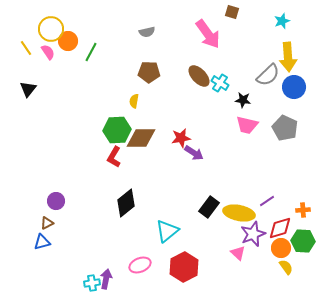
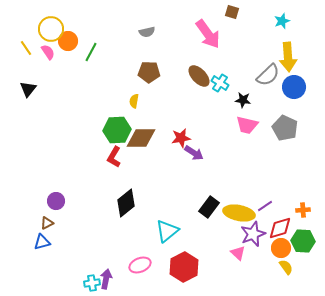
purple line at (267, 201): moved 2 px left, 5 px down
